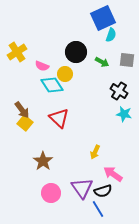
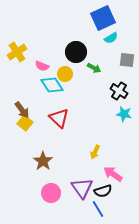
cyan semicircle: moved 3 px down; rotated 40 degrees clockwise
green arrow: moved 8 px left, 6 px down
